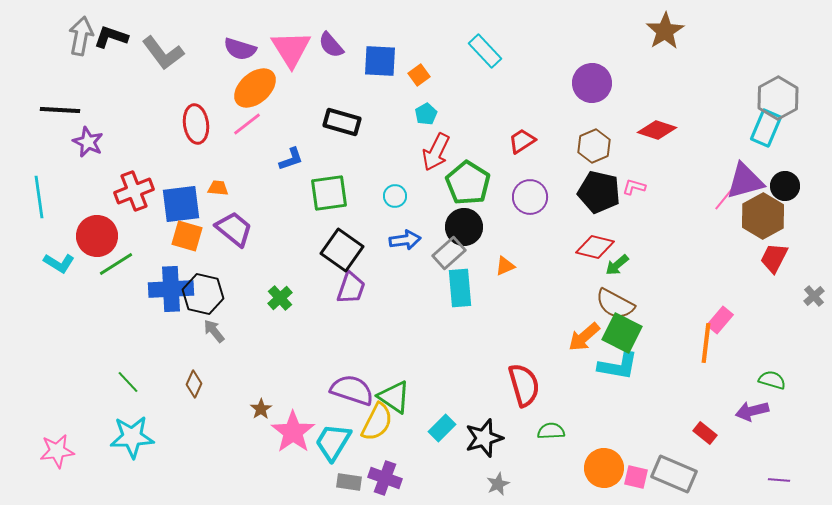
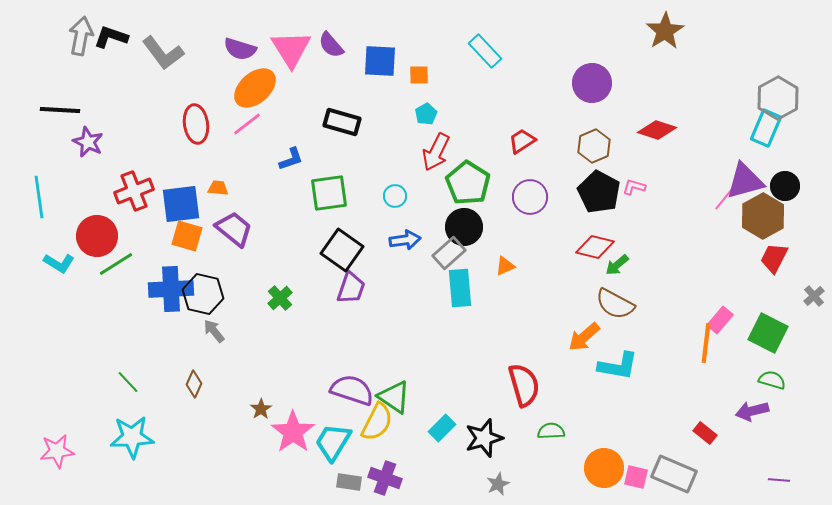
orange square at (419, 75): rotated 35 degrees clockwise
black pentagon at (599, 192): rotated 15 degrees clockwise
green square at (622, 333): moved 146 px right
